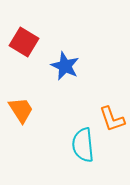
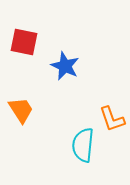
red square: rotated 20 degrees counterclockwise
cyan semicircle: rotated 12 degrees clockwise
